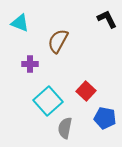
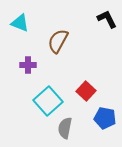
purple cross: moved 2 px left, 1 px down
